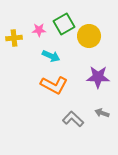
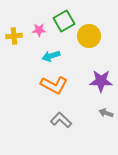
green square: moved 3 px up
yellow cross: moved 2 px up
cyan arrow: rotated 138 degrees clockwise
purple star: moved 3 px right, 4 px down
gray arrow: moved 4 px right
gray L-shape: moved 12 px left, 1 px down
